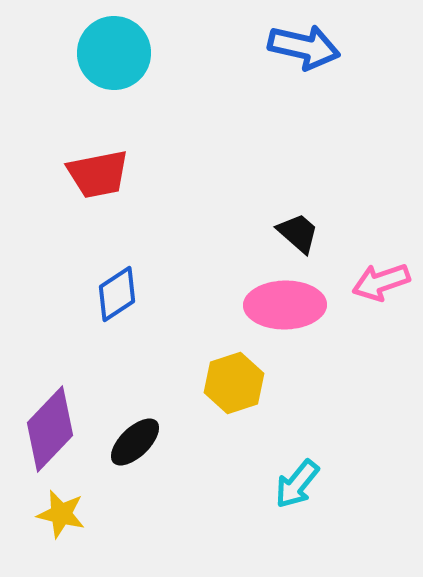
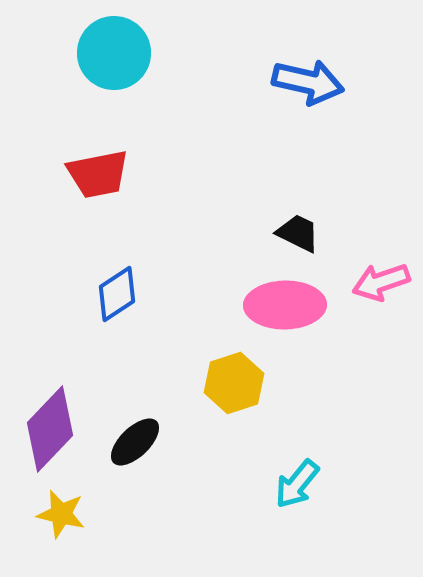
blue arrow: moved 4 px right, 35 px down
black trapezoid: rotated 15 degrees counterclockwise
